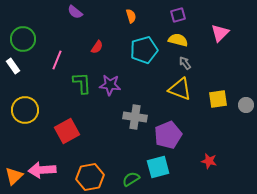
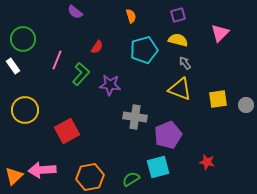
green L-shape: moved 1 px left, 9 px up; rotated 45 degrees clockwise
red star: moved 2 px left, 1 px down
